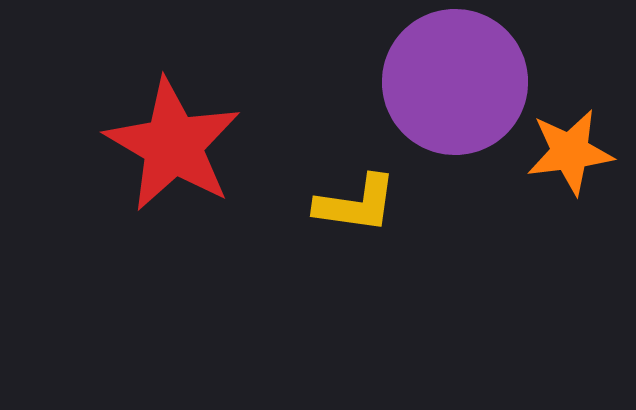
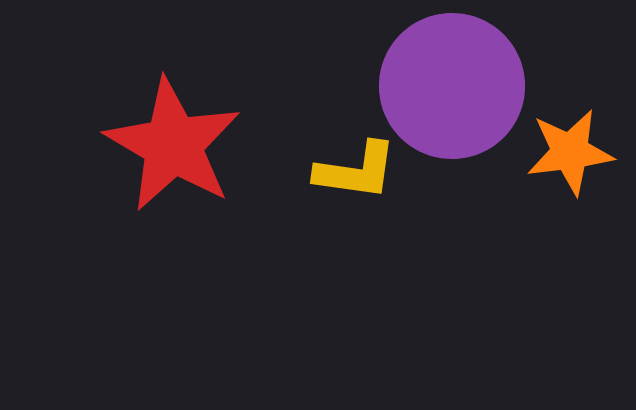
purple circle: moved 3 px left, 4 px down
yellow L-shape: moved 33 px up
